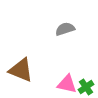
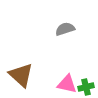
brown triangle: moved 5 px down; rotated 20 degrees clockwise
green cross: rotated 21 degrees clockwise
